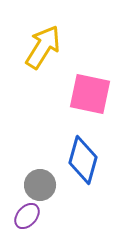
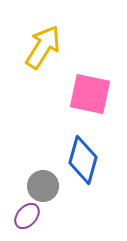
gray circle: moved 3 px right, 1 px down
